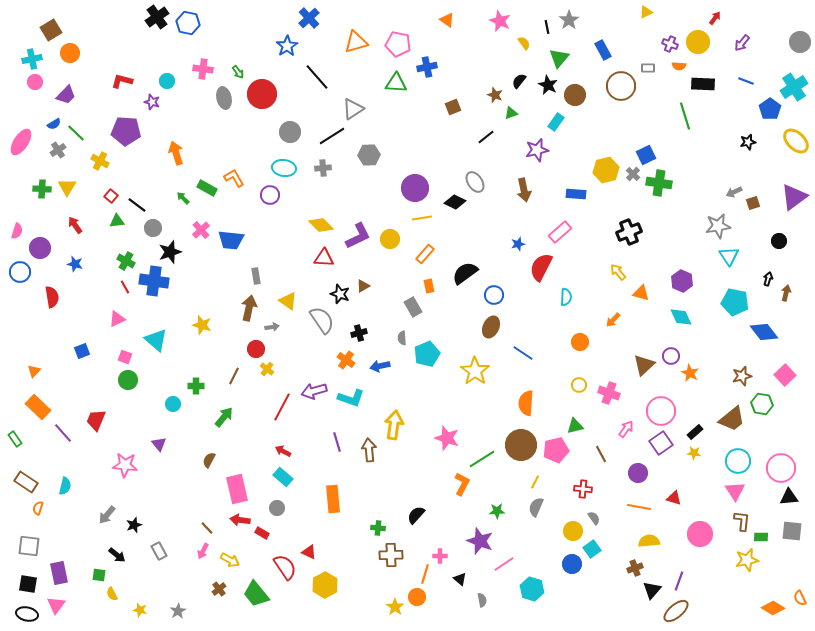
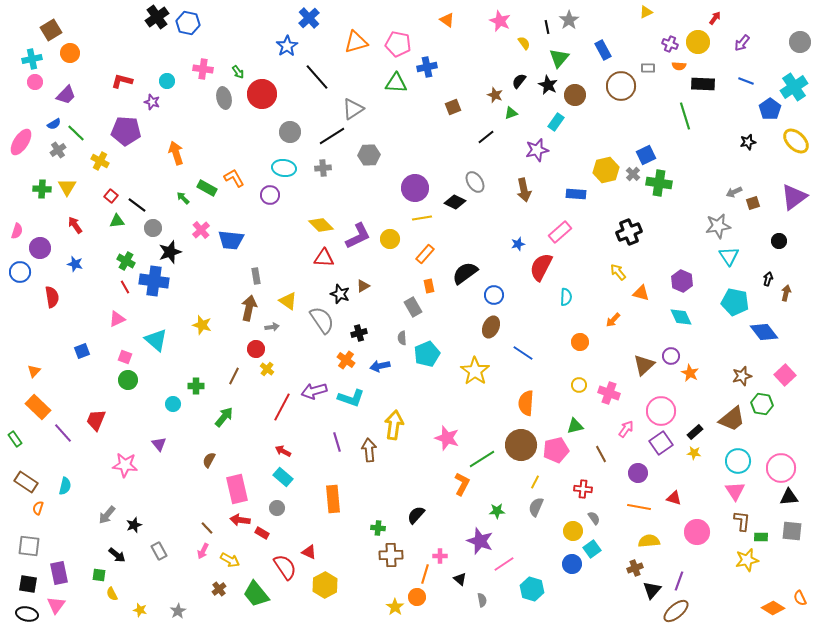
pink circle at (700, 534): moved 3 px left, 2 px up
